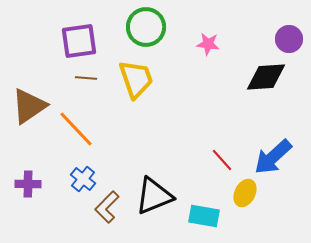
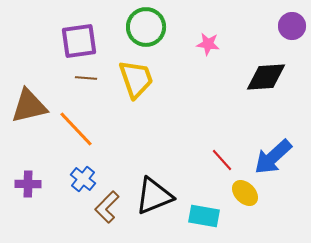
purple circle: moved 3 px right, 13 px up
brown triangle: rotated 21 degrees clockwise
yellow ellipse: rotated 72 degrees counterclockwise
